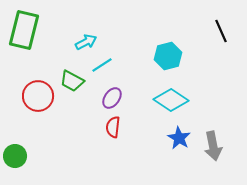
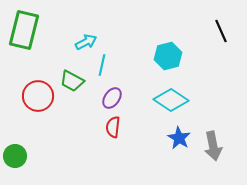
cyan line: rotated 45 degrees counterclockwise
